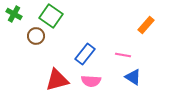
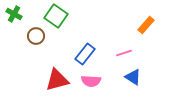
green square: moved 5 px right
pink line: moved 1 px right, 2 px up; rotated 28 degrees counterclockwise
